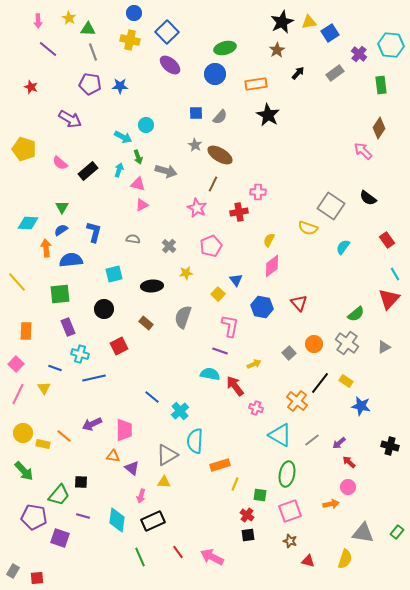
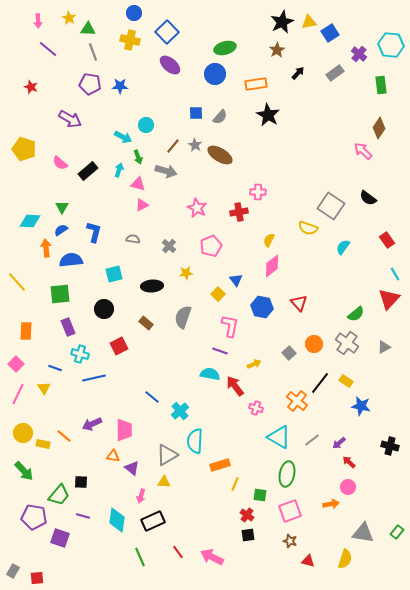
brown line at (213, 184): moved 40 px left, 38 px up; rotated 14 degrees clockwise
cyan diamond at (28, 223): moved 2 px right, 2 px up
cyan triangle at (280, 435): moved 1 px left, 2 px down
